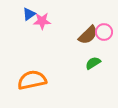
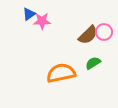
orange semicircle: moved 29 px right, 7 px up
